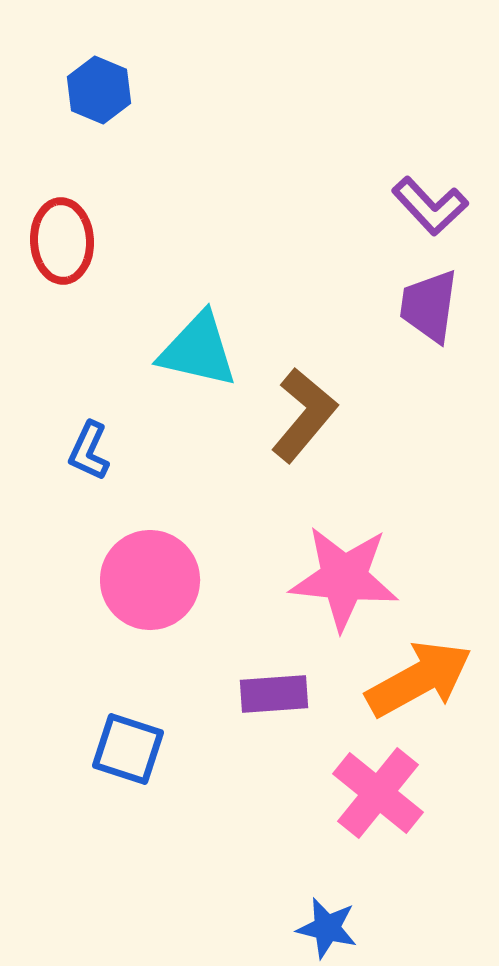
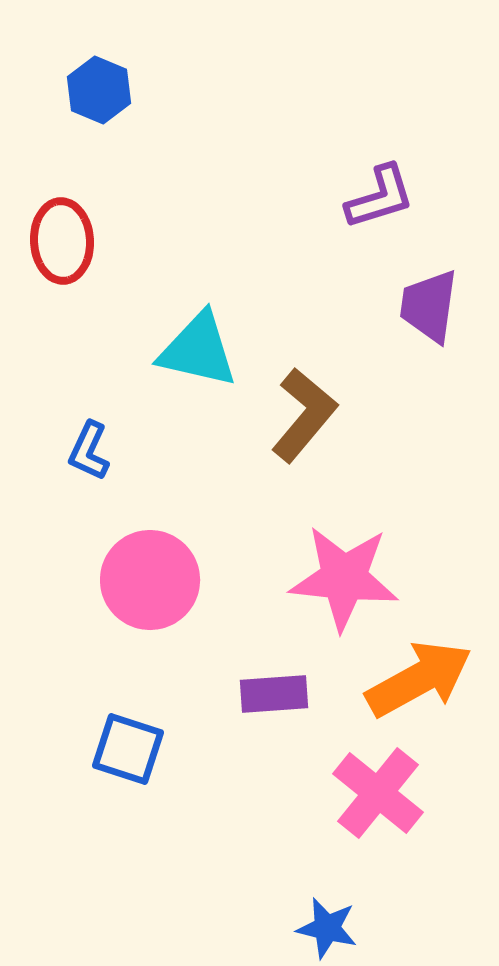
purple L-shape: moved 50 px left, 9 px up; rotated 64 degrees counterclockwise
